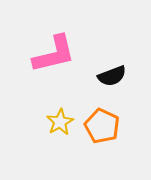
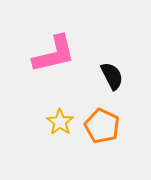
black semicircle: rotated 96 degrees counterclockwise
yellow star: rotated 8 degrees counterclockwise
